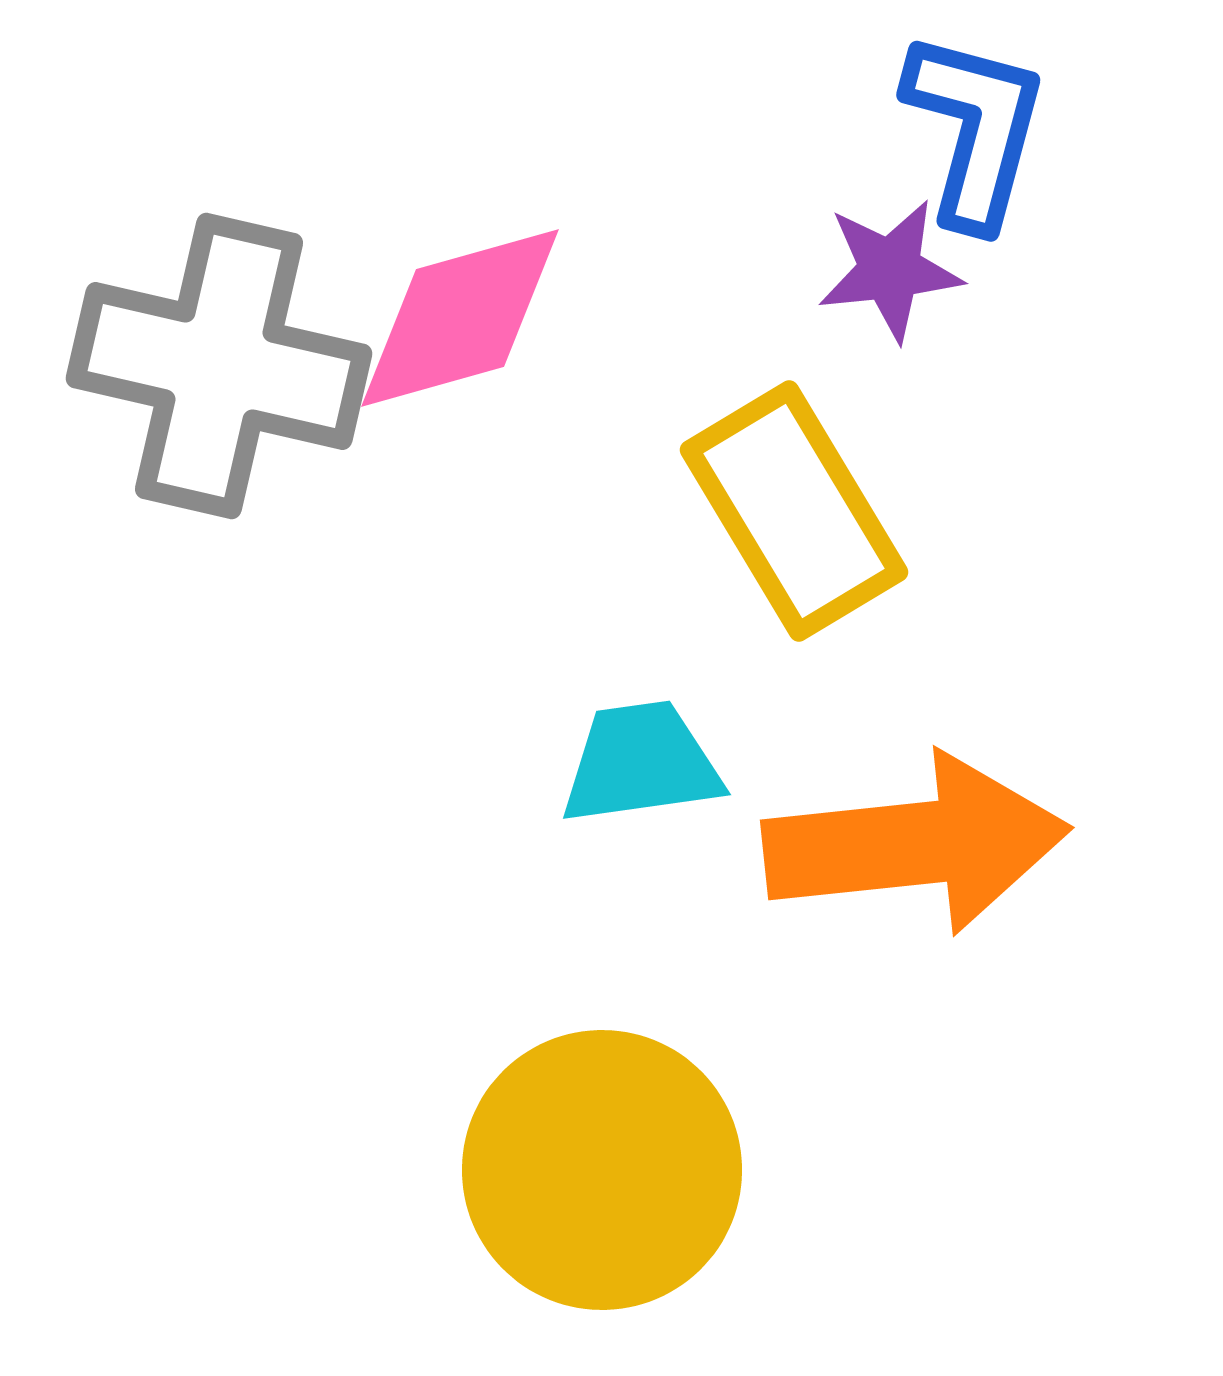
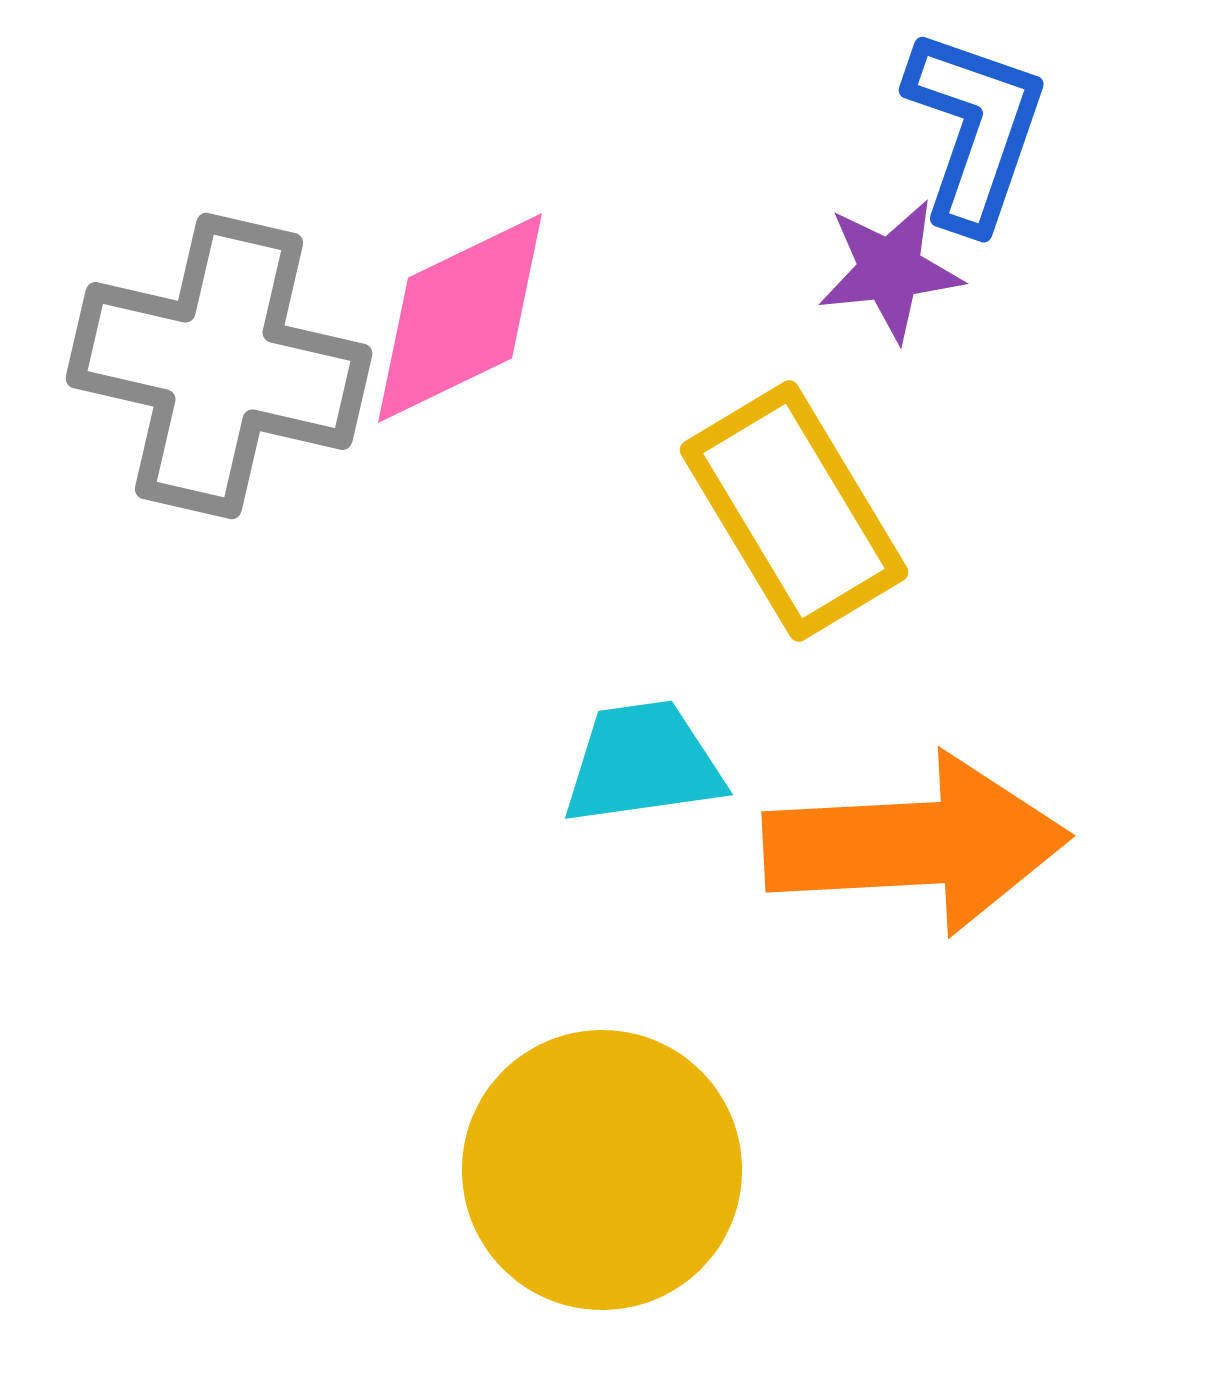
blue L-shape: rotated 4 degrees clockwise
pink diamond: rotated 10 degrees counterclockwise
cyan trapezoid: moved 2 px right
orange arrow: rotated 3 degrees clockwise
